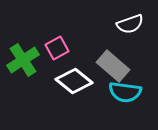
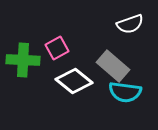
green cross: rotated 36 degrees clockwise
